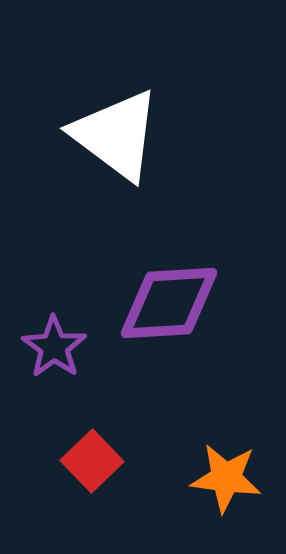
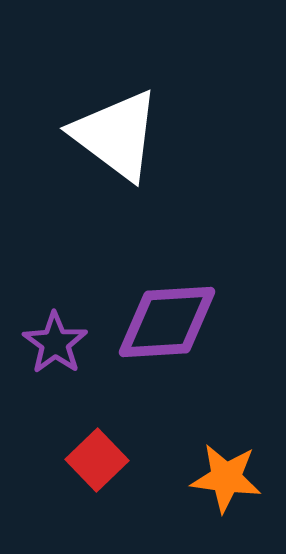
purple diamond: moved 2 px left, 19 px down
purple star: moved 1 px right, 4 px up
red square: moved 5 px right, 1 px up
